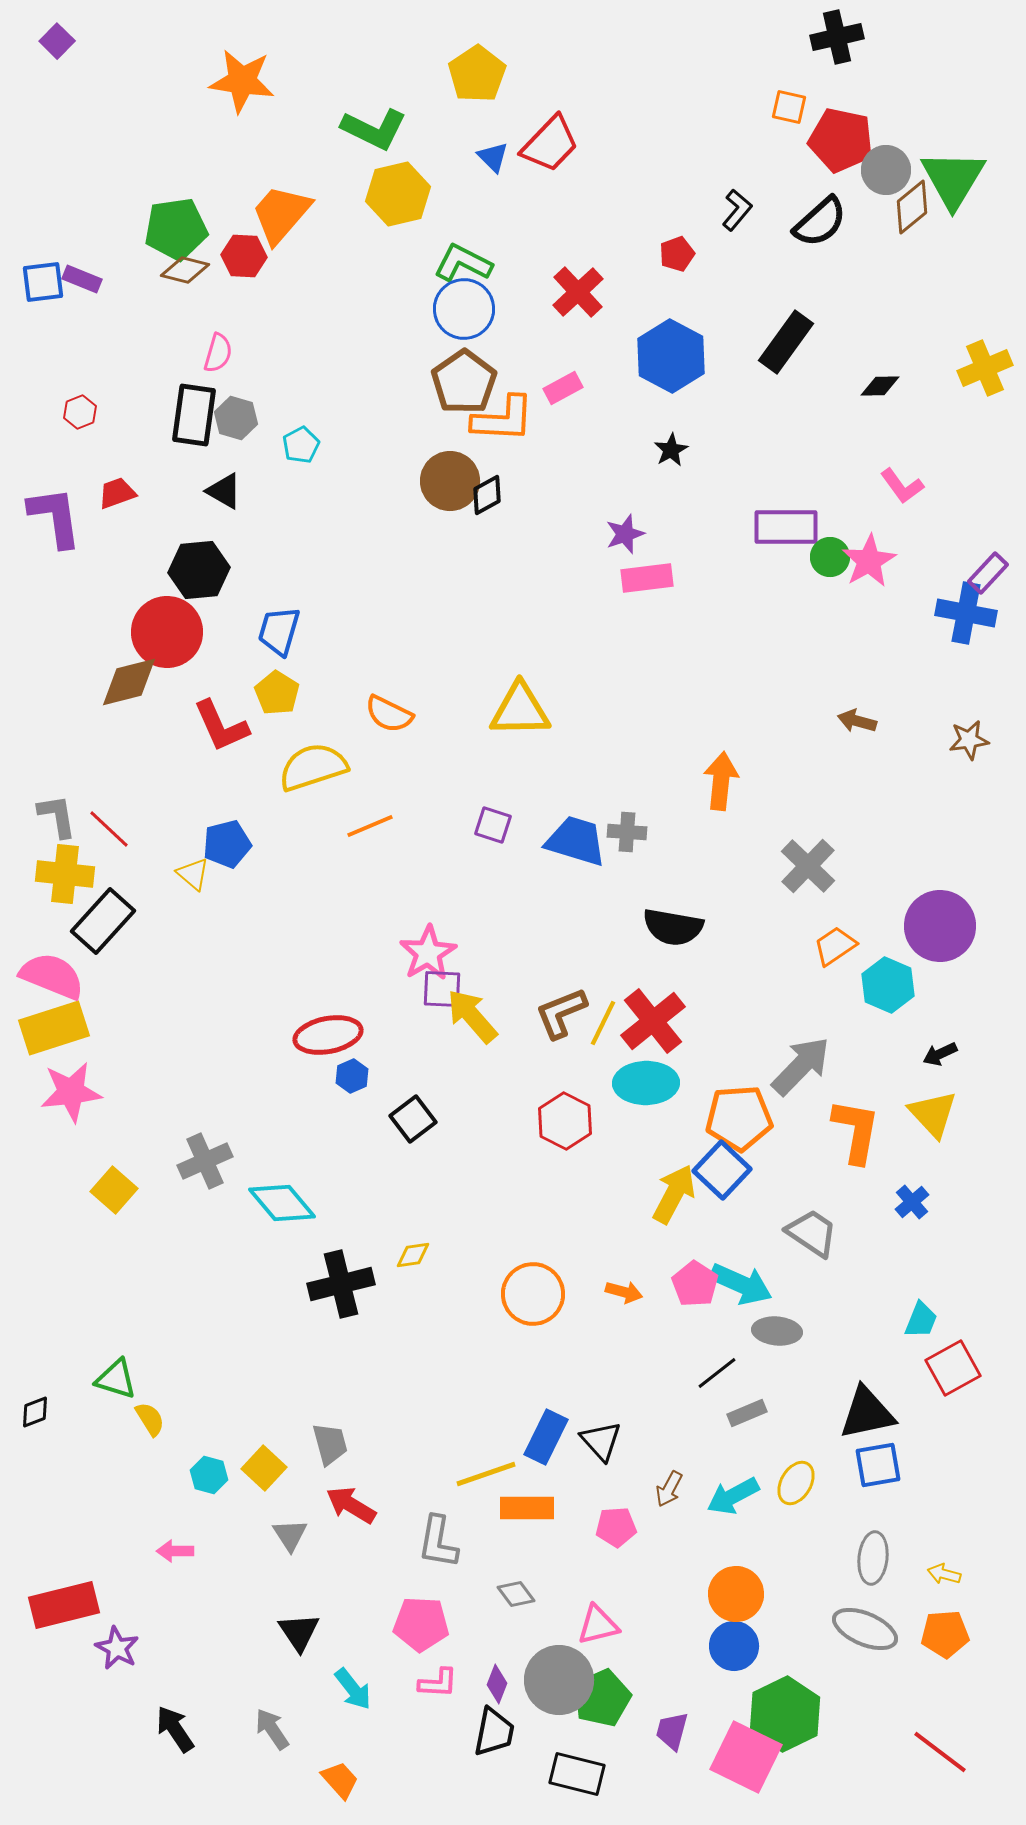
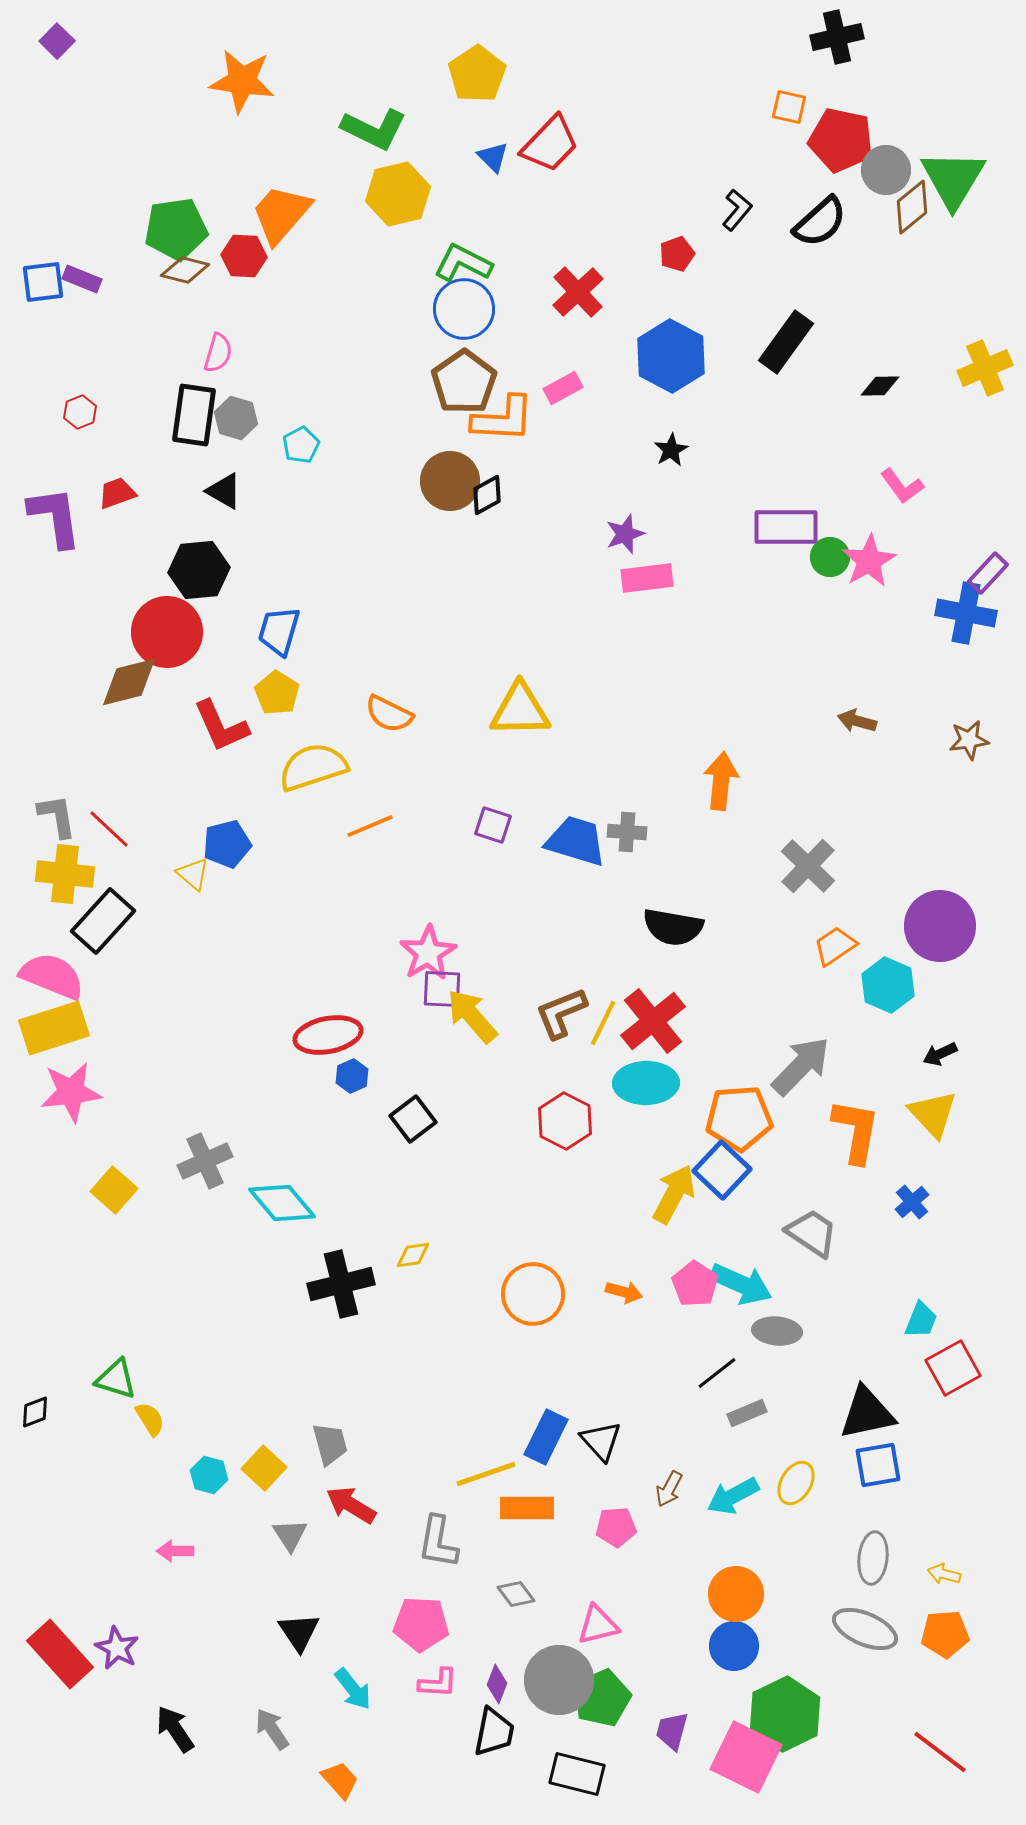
red rectangle at (64, 1605): moved 4 px left, 49 px down; rotated 62 degrees clockwise
